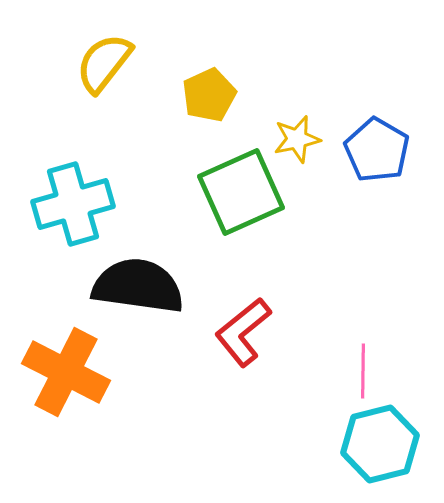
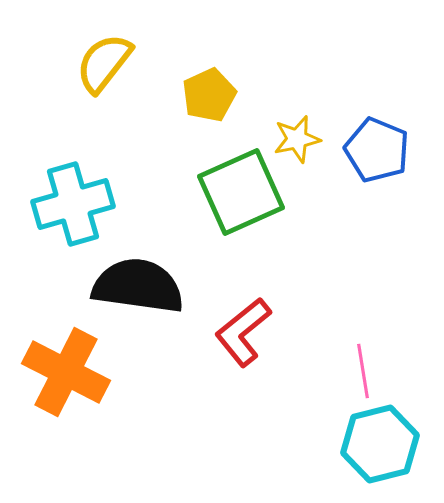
blue pentagon: rotated 8 degrees counterclockwise
pink line: rotated 10 degrees counterclockwise
